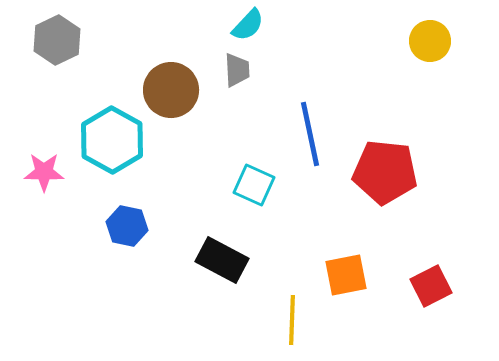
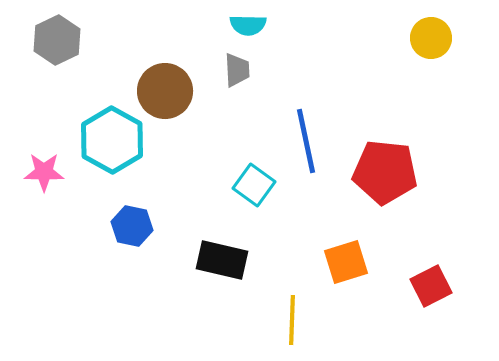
cyan semicircle: rotated 48 degrees clockwise
yellow circle: moved 1 px right, 3 px up
brown circle: moved 6 px left, 1 px down
blue line: moved 4 px left, 7 px down
cyan square: rotated 12 degrees clockwise
blue hexagon: moved 5 px right
black rectangle: rotated 15 degrees counterclockwise
orange square: moved 13 px up; rotated 6 degrees counterclockwise
